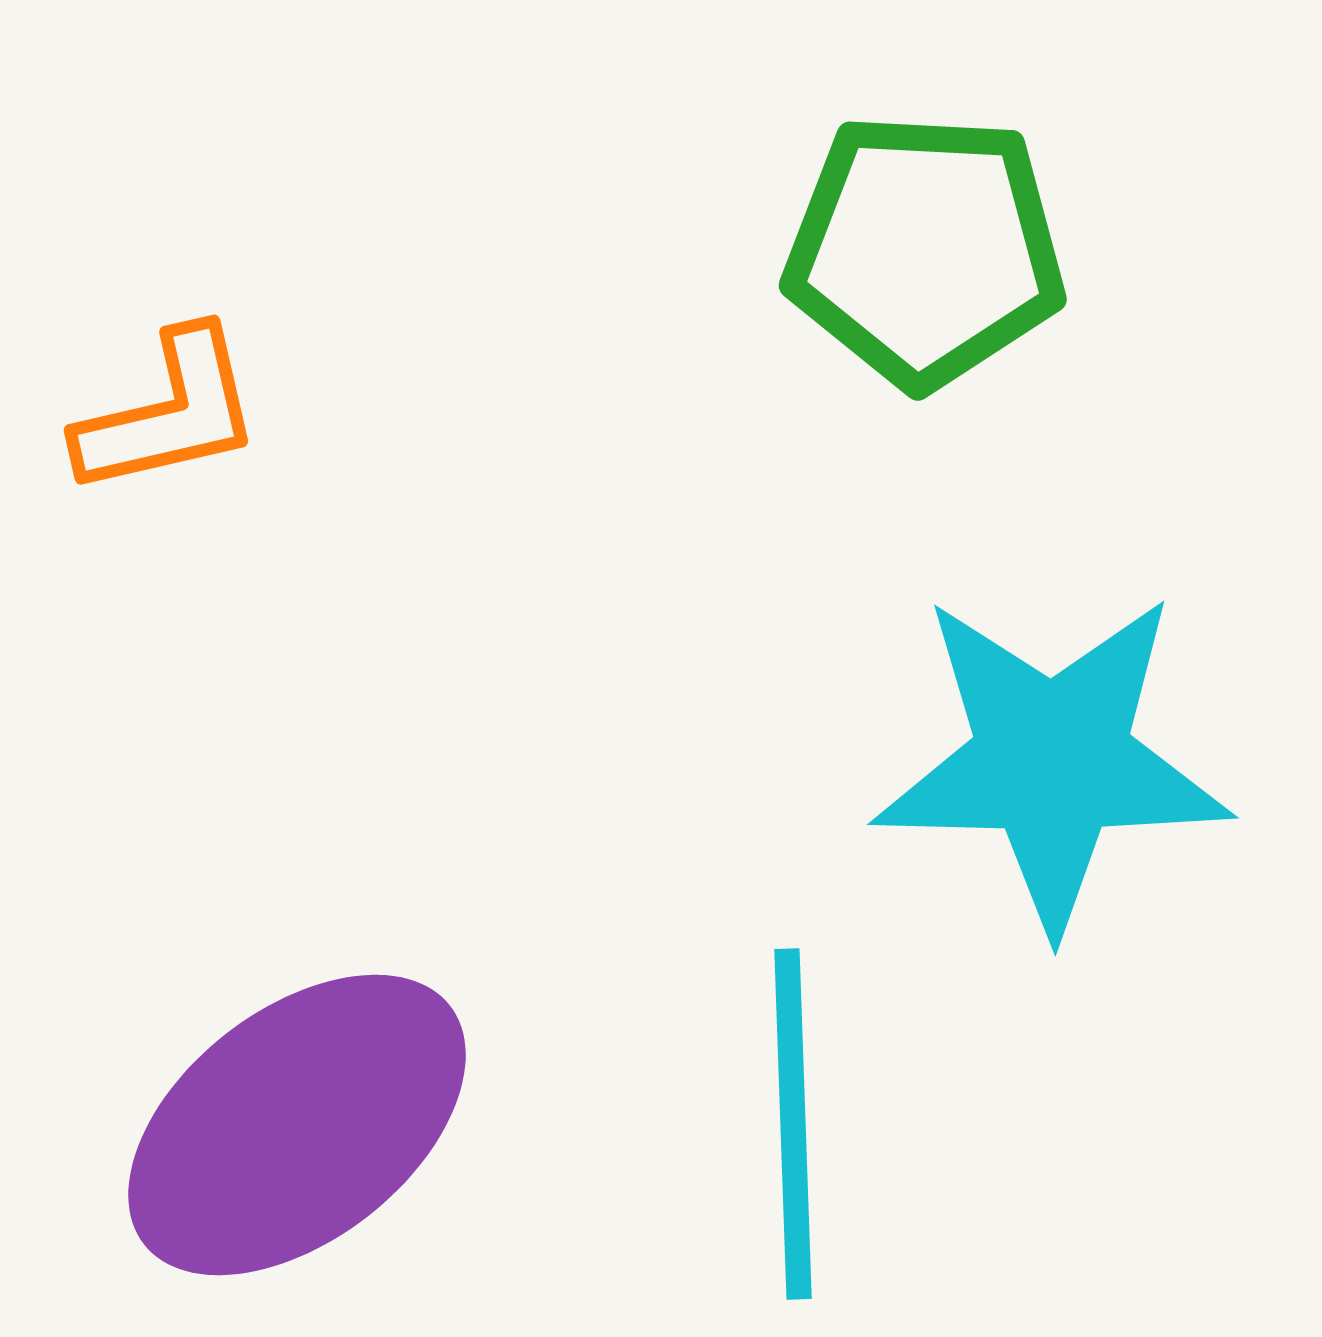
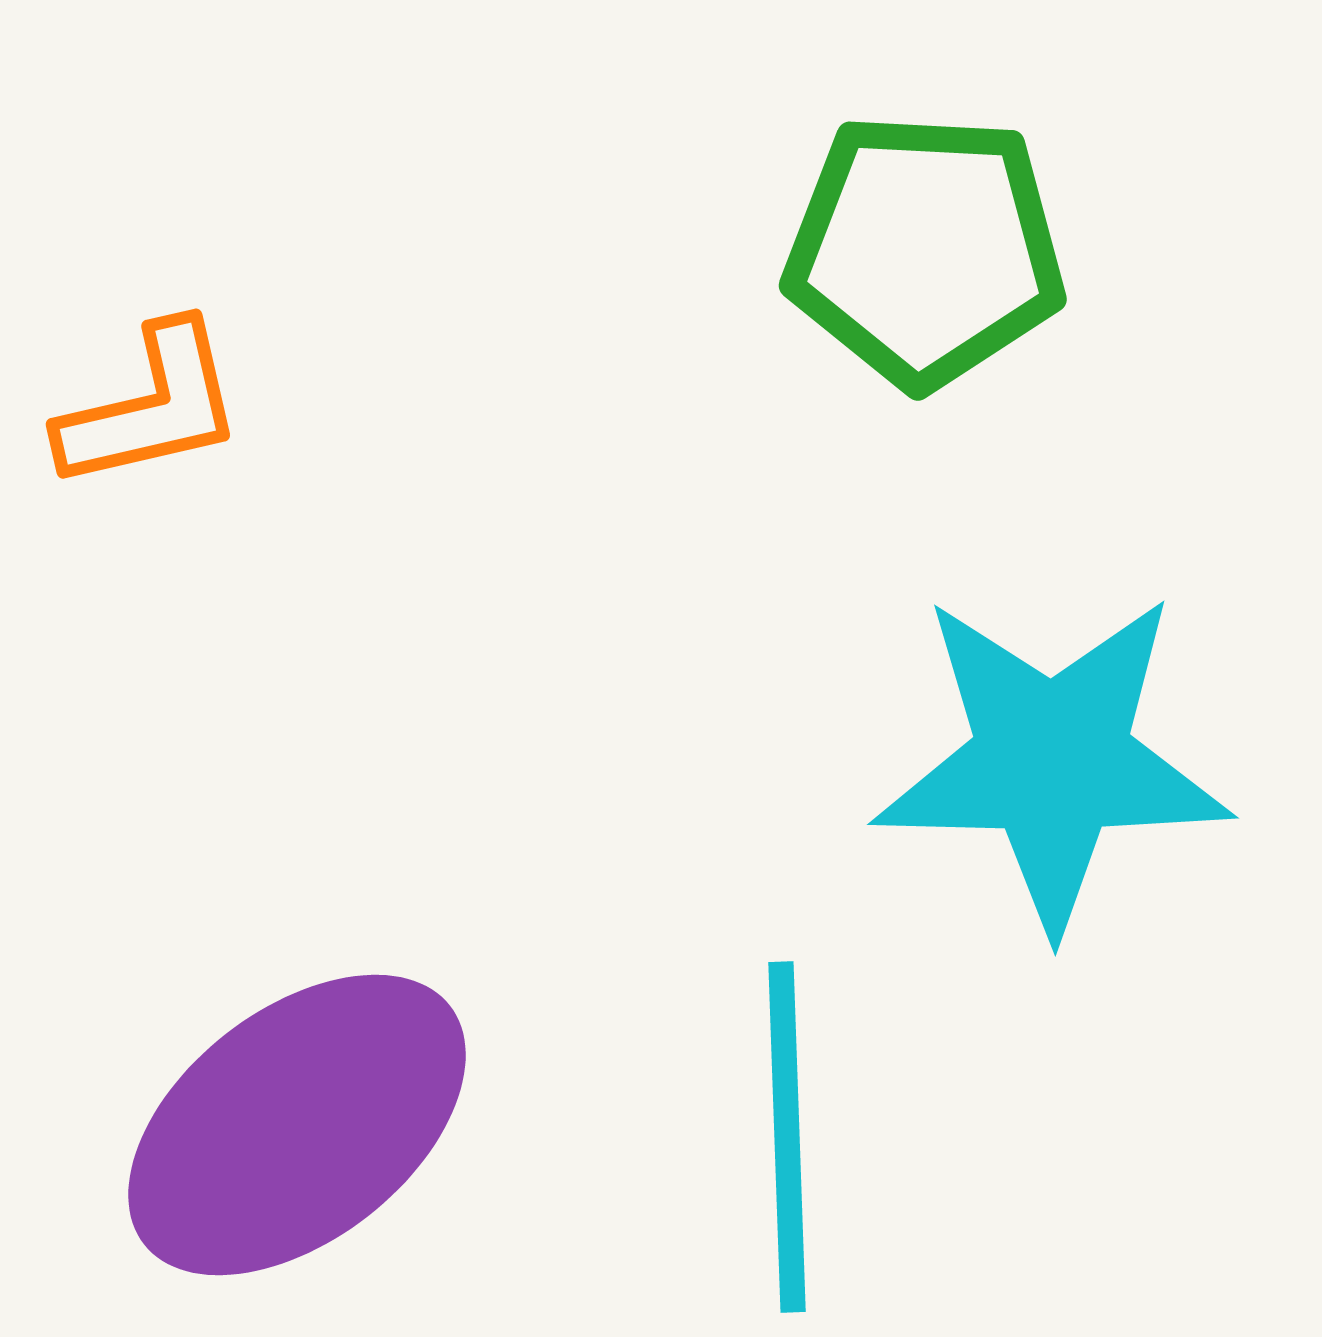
orange L-shape: moved 18 px left, 6 px up
cyan line: moved 6 px left, 13 px down
